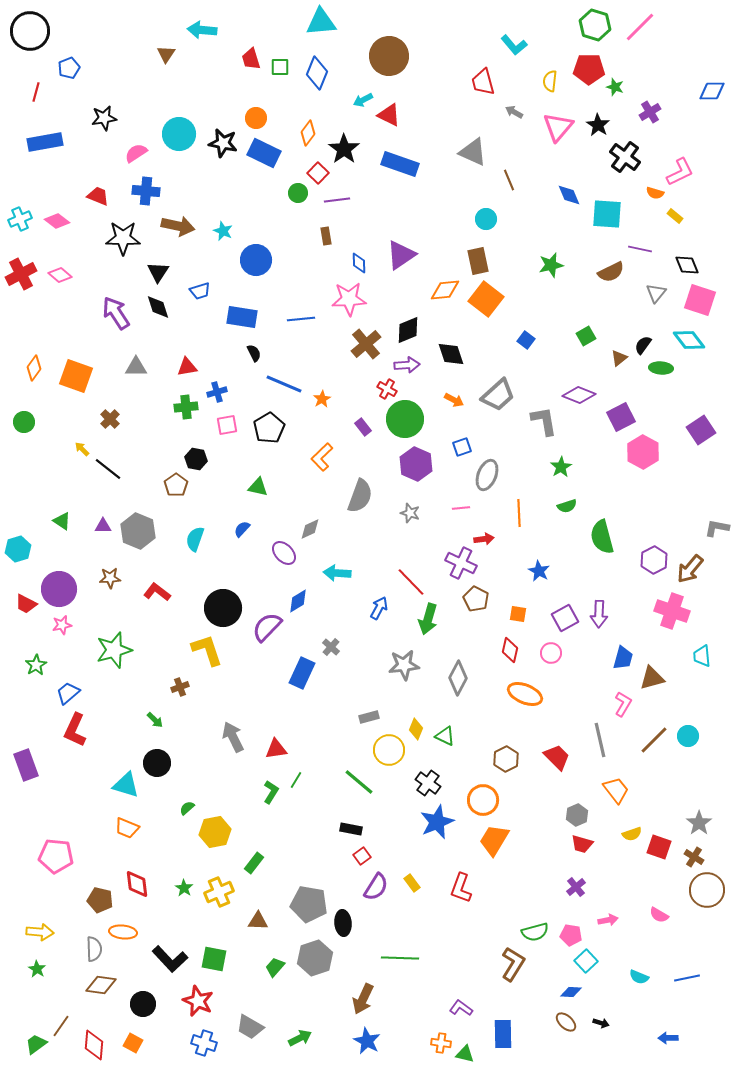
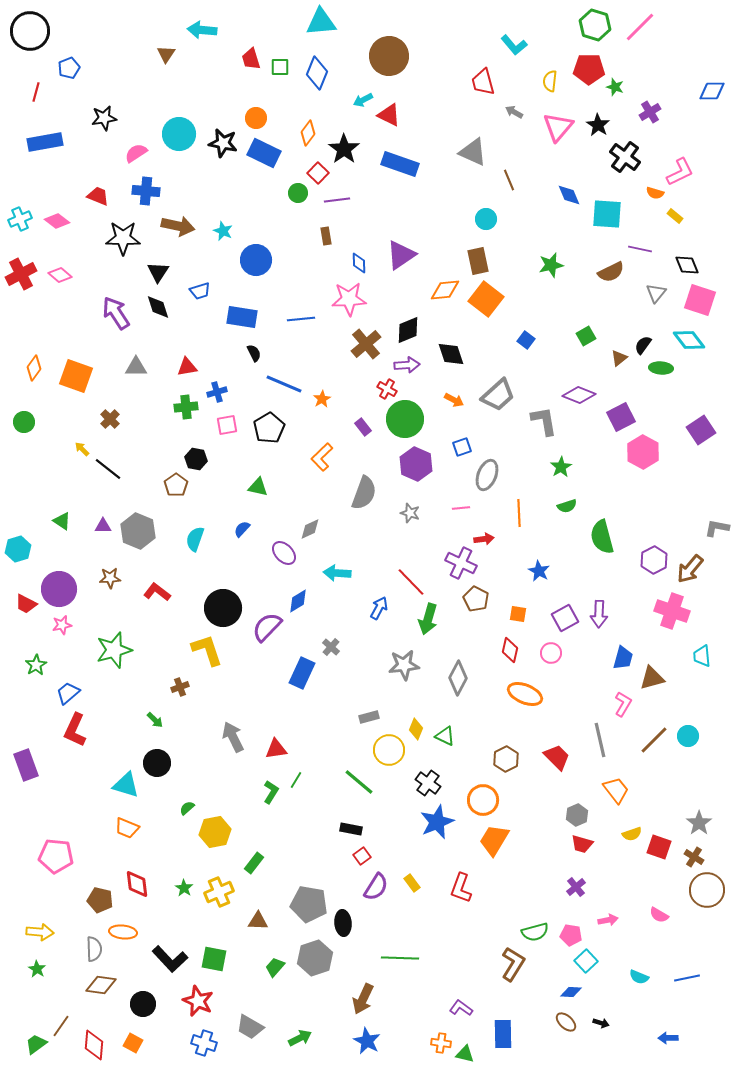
gray semicircle at (360, 496): moved 4 px right, 3 px up
